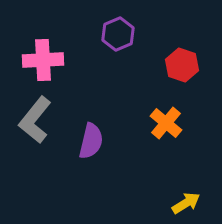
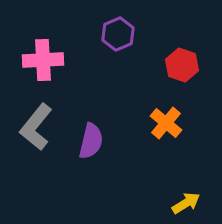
gray L-shape: moved 1 px right, 7 px down
